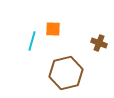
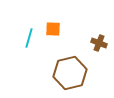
cyan line: moved 3 px left, 3 px up
brown hexagon: moved 4 px right
